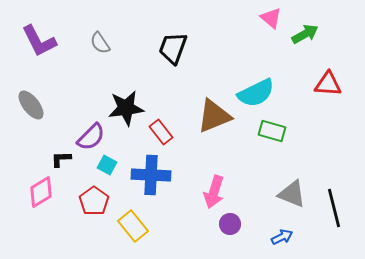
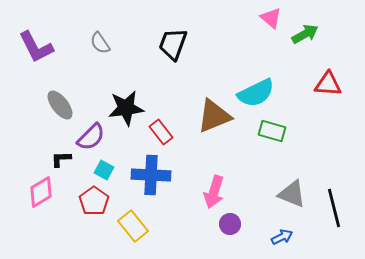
purple L-shape: moved 3 px left, 6 px down
black trapezoid: moved 4 px up
gray ellipse: moved 29 px right
cyan square: moved 3 px left, 5 px down
